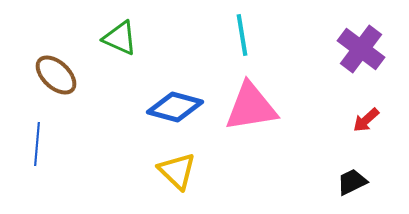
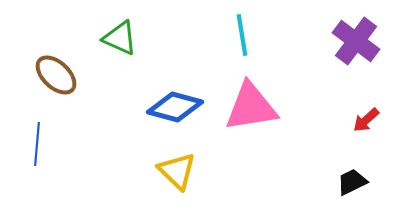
purple cross: moved 5 px left, 8 px up
